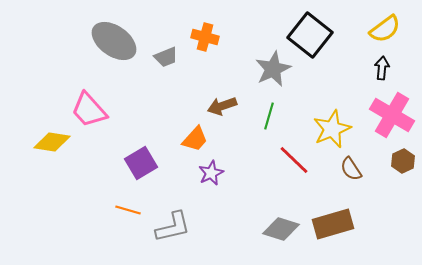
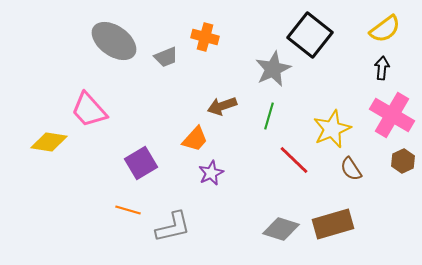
yellow diamond: moved 3 px left
